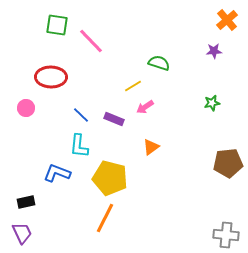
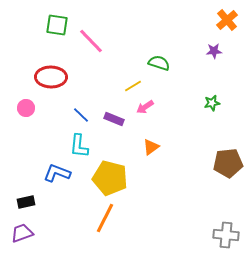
purple trapezoid: rotated 85 degrees counterclockwise
